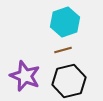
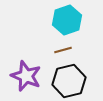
cyan hexagon: moved 2 px right, 2 px up
purple star: moved 1 px right
